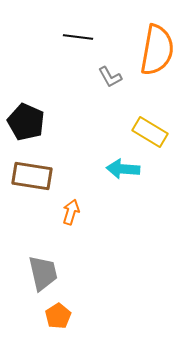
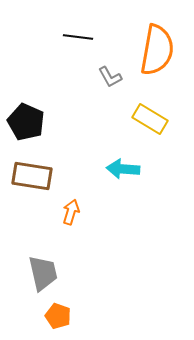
yellow rectangle: moved 13 px up
orange pentagon: rotated 20 degrees counterclockwise
